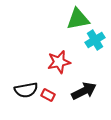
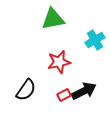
green triangle: moved 25 px left
black semicircle: rotated 45 degrees counterclockwise
red rectangle: moved 16 px right; rotated 56 degrees counterclockwise
